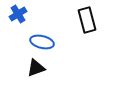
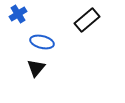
black rectangle: rotated 65 degrees clockwise
black triangle: rotated 30 degrees counterclockwise
